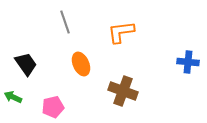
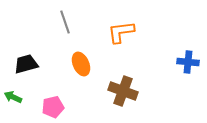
black trapezoid: rotated 70 degrees counterclockwise
